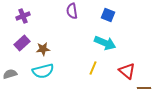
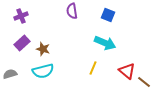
purple cross: moved 2 px left
brown star: rotated 24 degrees clockwise
brown line: moved 6 px up; rotated 40 degrees clockwise
